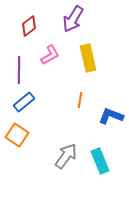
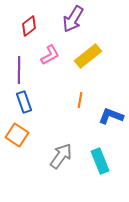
yellow rectangle: moved 2 px up; rotated 64 degrees clockwise
blue rectangle: rotated 70 degrees counterclockwise
gray arrow: moved 5 px left
